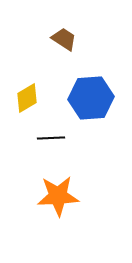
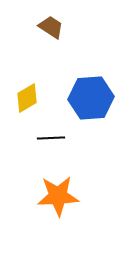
brown trapezoid: moved 13 px left, 12 px up
